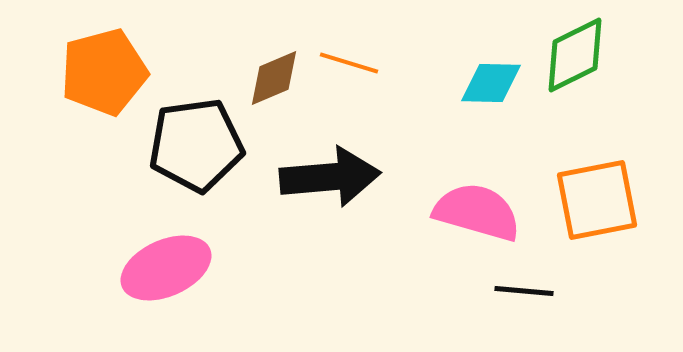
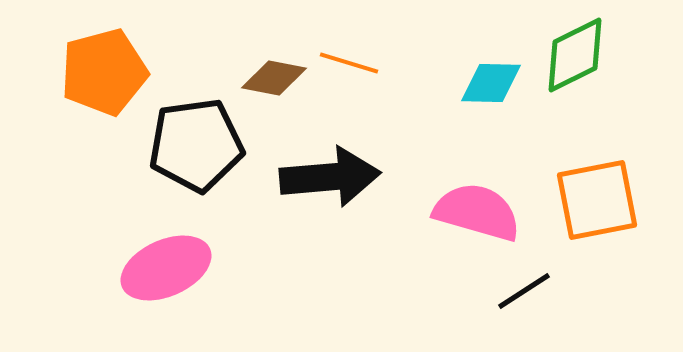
brown diamond: rotated 34 degrees clockwise
black line: rotated 38 degrees counterclockwise
